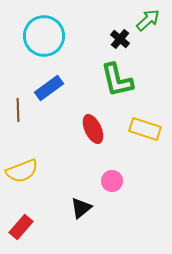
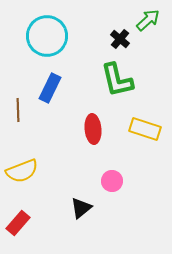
cyan circle: moved 3 px right
blue rectangle: moved 1 px right; rotated 28 degrees counterclockwise
red ellipse: rotated 20 degrees clockwise
red rectangle: moved 3 px left, 4 px up
